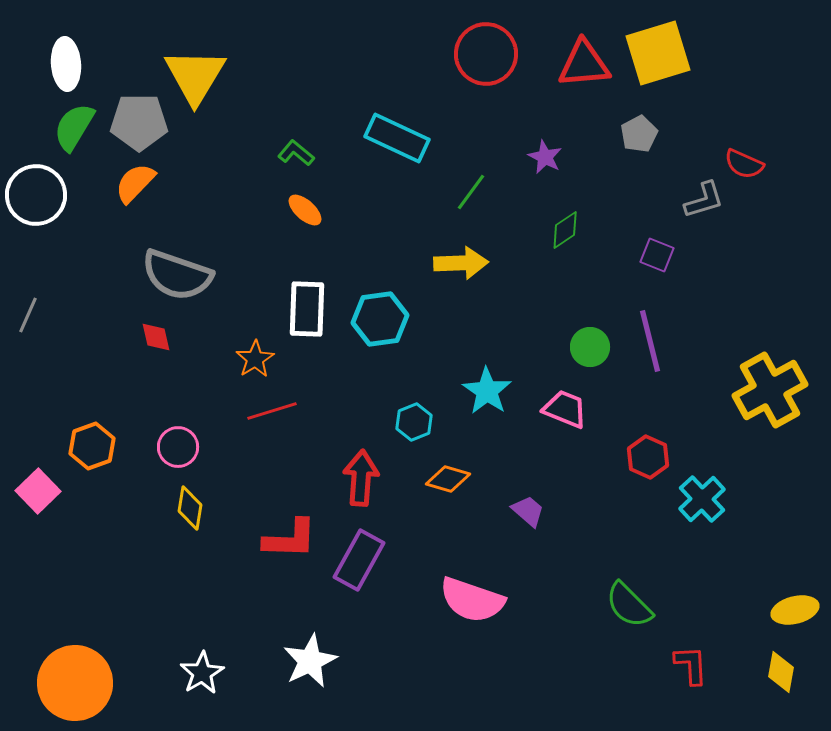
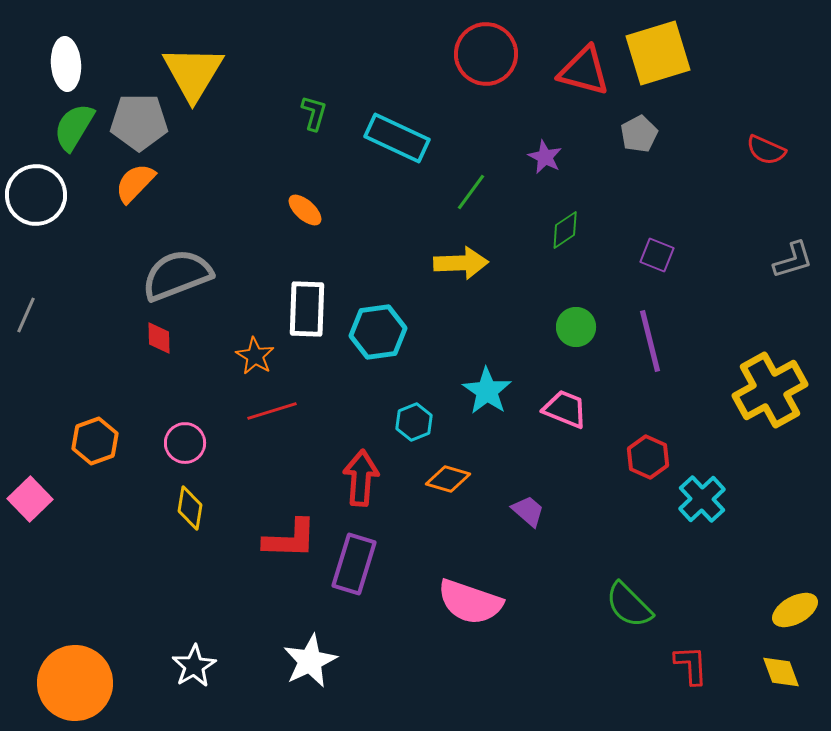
red triangle at (584, 64): moved 7 px down; rotated 20 degrees clockwise
yellow triangle at (195, 76): moved 2 px left, 3 px up
green L-shape at (296, 153): moved 18 px right, 40 px up; rotated 66 degrees clockwise
red semicircle at (744, 164): moved 22 px right, 14 px up
gray L-shape at (704, 200): moved 89 px right, 60 px down
gray semicircle at (177, 275): rotated 140 degrees clockwise
gray line at (28, 315): moved 2 px left
cyan hexagon at (380, 319): moved 2 px left, 13 px down
red diamond at (156, 337): moved 3 px right, 1 px down; rotated 12 degrees clockwise
green circle at (590, 347): moved 14 px left, 20 px up
orange star at (255, 359): moved 3 px up; rotated 9 degrees counterclockwise
orange hexagon at (92, 446): moved 3 px right, 5 px up
pink circle at (178, 447): moved 7 px right, 4 px up
pink square at (38, 491): moved 8 px left, 8 px down
purple rectangle at (359, 560): moved 5 px left, 4 px down; rotated 12 degrees counterclockwise
pink semicircle at (472, 600): moved 2 px left, 2 px down
yellow ellipse at (795, 610): rotated 15 degrees counterclockwise
yellow diamond at (781, 672): rotated 30 degrees counterclockwise
white star at (202, 673): moved 8 px left, 7 px up
